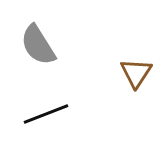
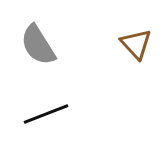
brown triangle: moved 29 px up; rotated 16 degrees counterclockwise
